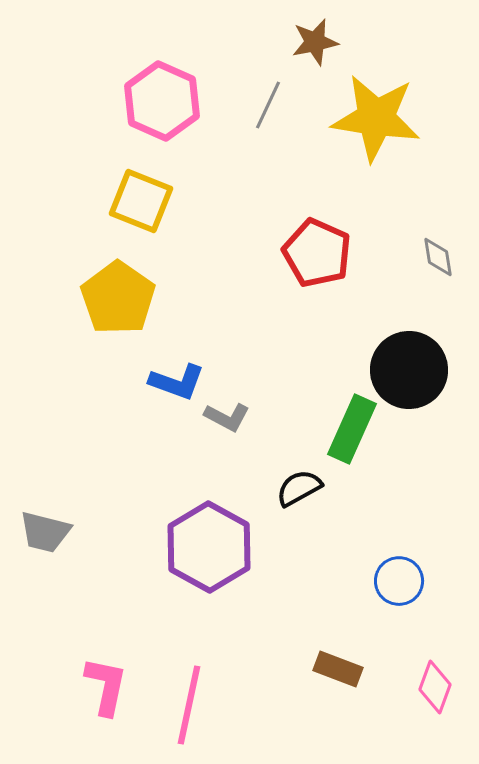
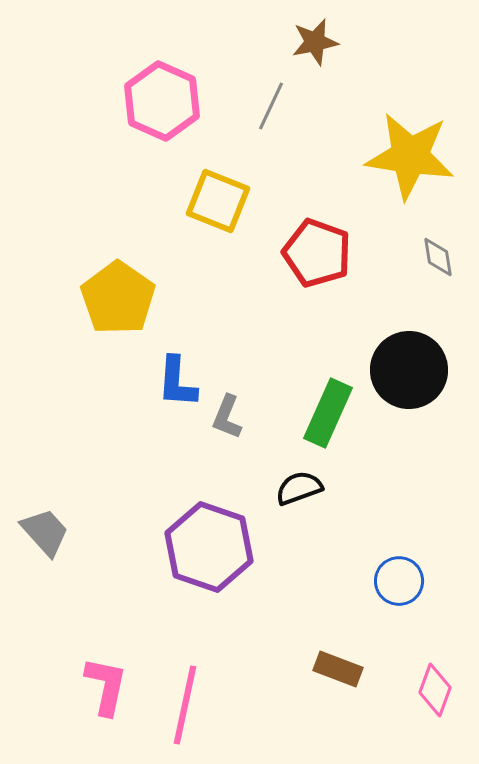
gray line: moved 3 px right, 1 px down
yellow star: moved 34 px right, 38 px down
yellow square: moved 77 px right
red pentagon: rotated 4 degrees counterclockwise
blue L-shape: rotated 74 degrees clockwise
gray L-shape: rotated 84 degrees clockwise
green rectangle: moved 24 px left, 16 px up
black semicircle: rotated 9 degrees clockwise
gray trapezoid: rotated 146 degrees counterclockwise
purple hexagon: rotated 10 degrees counterclockwise
pink diamond: moved 3 px down
pink line: moved 4 px left
